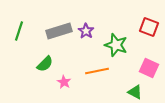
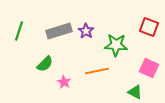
green star: rotated 15 degrees counterclockwise
